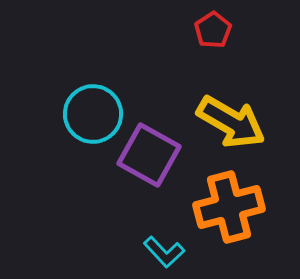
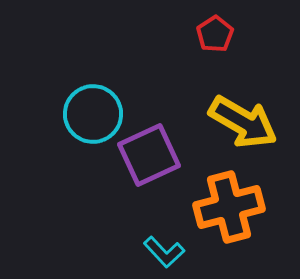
red pentagon: moved 2 px right, 4 px down
yellow arrow: moved 12 px right
purple square: rotated 36 degrees clockwise
